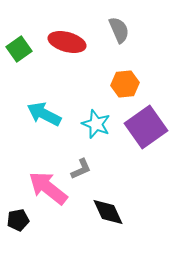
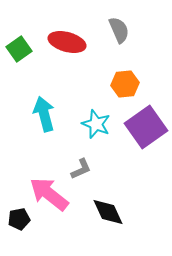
cyan arrow: rotated 48 degrees clockwise
pink arrow: moved 1 px right, 6 px down
black pentagon: moved 1 px right, 1 px up
